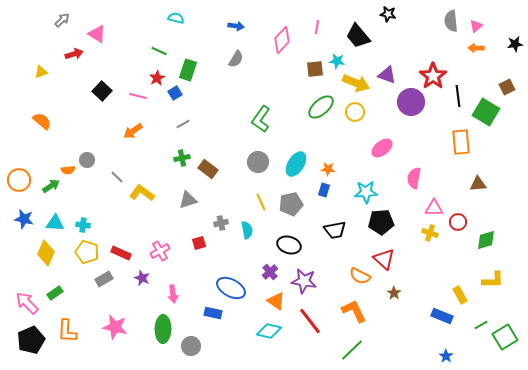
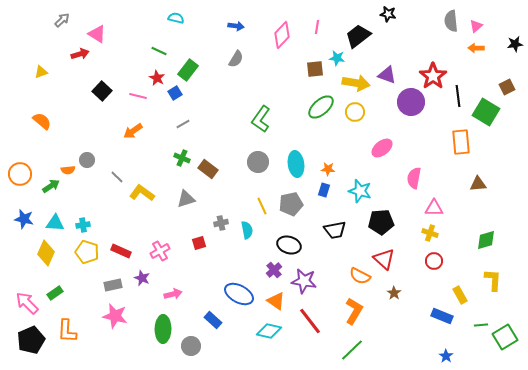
black trapezoid at (358, 36): rotated 92 degrees clockwise
pink diamond at (282, 40): moved 5 px up
red arrow at (74, 54): moved 6 px right
cyan star at (337, 61): moved 3 px up
green rectangle at (188, 70): rotated 20 degrees clockwise
red star at (157, 78): rotated 14 degrees counterclockwise
yellow arrow at (356, 83): rotated 12 degrees counterclockwise
green cross at (182, 158): rotated 35 degrees clockwise
cyan ellipse at (296, 164): rotated 40 degrees counterclockwise
orange circle at (19, 180): moved 1 px right, 6 px up
cyan star at (366, 192): moved 6 px left, 1 px up; rotated 20 degrees clockwise
gray triangle at (188, 200): moved 2 px left, 1 px up
yellow line at (261, 202): moved 1 px right, 4 px down
red circle at (458, 222): moved 24 px left, 39 px down
cyan cross at (83, 225): rotated 16 degrees counterclockwise
red rectangle at (121, 253): moved 2 px up
purple cross at (270, 272): moved 4 px right, 2 px up
gray rectangle at (104, 279): moved 9 px right, 6 px down; rotated 18 degrees clockwise
yellow L-shape at (493, 280): rotated 85 degrees counterclockwise
blue ellipse at (231, 288): moved 8 px right, 6 px down
pink arrow at (173, 294): rotated 96 degrees counterclockwise
orange L-shape at (354, 311): rotated 56 degrees clockwise
blue rectangle at (213, 313): moved 7 px down; rotated 30 degrees clockwise
green line at (481, 325): rotated 24 degrees clockwise
pink star at (115, 327): moved 11 px up
